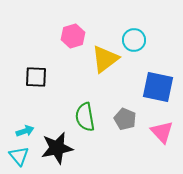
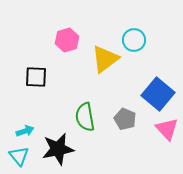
pink hexagon: moved 6 px left, 4 px down
blue square: moved 7 px down; rotated 28 degrees clockwise
pink triangle: moved 5 px right, 3 px up
black star: moved 1 px right, 1 px down
